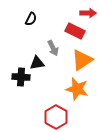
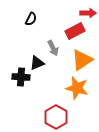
red rectangle: rotated 54 degrees counterclockwise
black triangle: rotated 14 degrees counterclockwise
orange star: moved 1 px up
